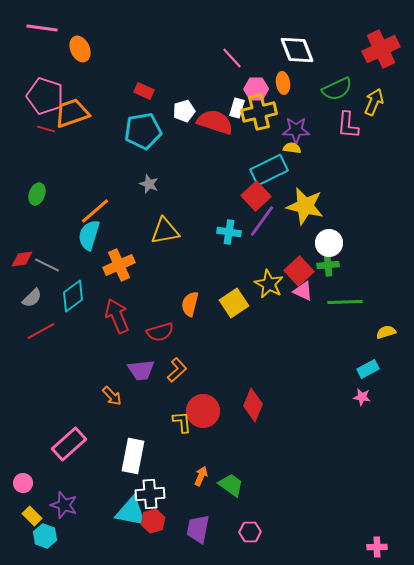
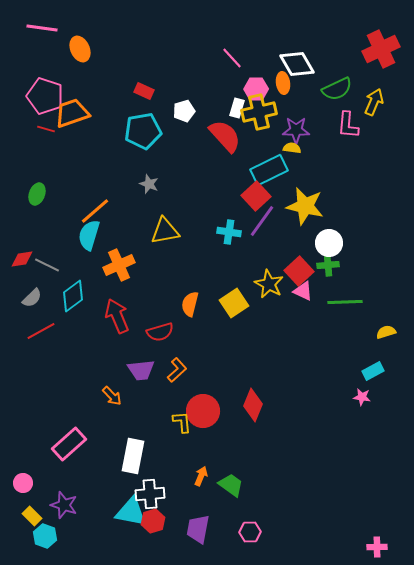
white diamond at (297, 50): moved 14 px down; rotated 9 degrees counterclockwise
red semicircle at (215, 122): moved 10 px right, 14 px down; rotated 30 degrees clockwise
cyan rectangle at (368, 369): moved 5 px right, 2 px down
